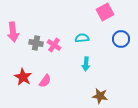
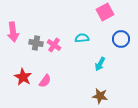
cyan arrow: moved 14 px right; rotated 24 degrees clockwise
